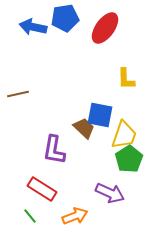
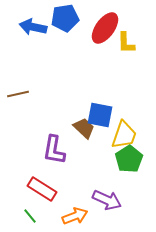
yellow L-shape: moved 36 px up
purple arrow: moved 3 px left, 7 px down
